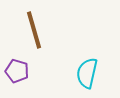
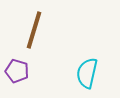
brown line: rotated 33 degrees clockwise
